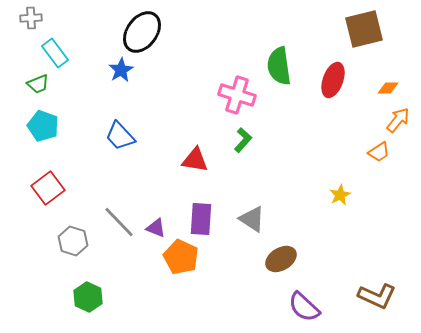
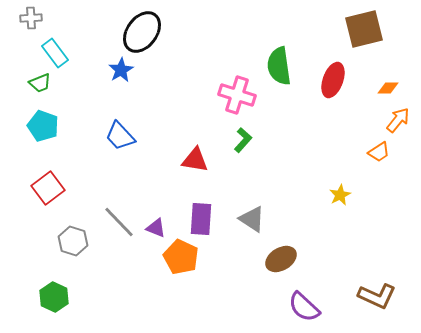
green trapezoid: moved 2 px right, 1 px up
green hexagon: moved 34 px left
